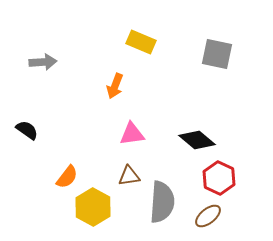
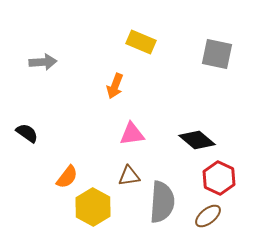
black semicircle: moved 3 px down
